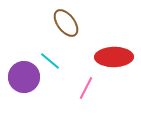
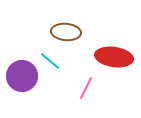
brown ellipse: moved 9 px down; rotated 48 degrees counterclockwise
red ellipse: rotated 9 degrees clockwise
purple circle: moved 2 px left, 1 px up
